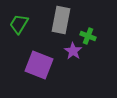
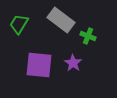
gray rectangle: rotated 64 degrees counterclockwise
purple star: moved 12 px down
purple square: rotated 16 degrees counterclockwise
